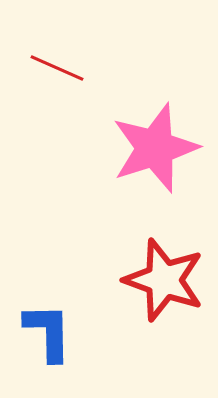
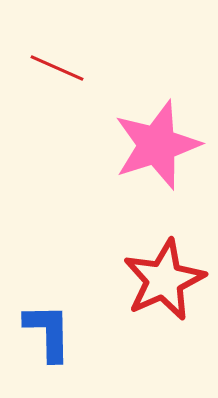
pink star: moved 2 px right, 3 px up
red star: rotated 28 degrees clockwise
